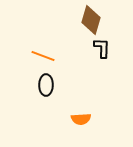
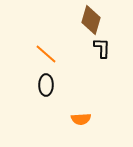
orange line: moved 3 px right, 2 px up; rotated 20 degrees clockwise
